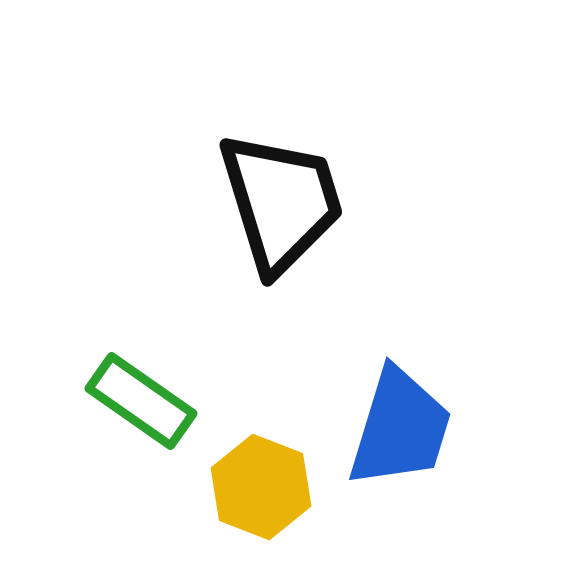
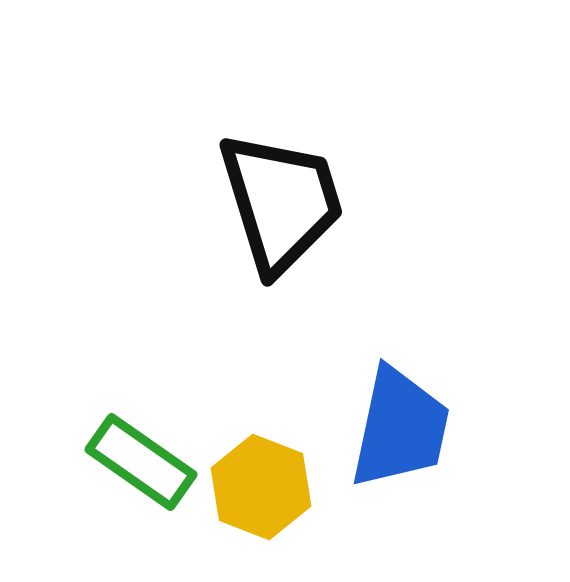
green rectangle: moved 61 px down
blue trapezoid: rotated 5 degrees counterclockwise
